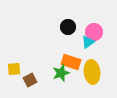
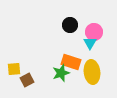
black circle: moved 2 px right, 2 px up
cyan triangle: moved 2 px right, 1 px down; rotated 24 degrees counterclockwise
brown square: moved 3 px left
